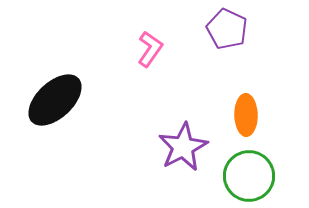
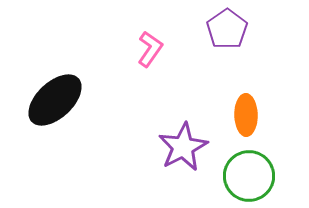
purple pentagon: rotated 12 degrees clockwise
